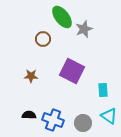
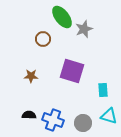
purple square: rotated 10 degrees counterclockwise
cyan triangle: rotated 18 degrees counterclockwise
